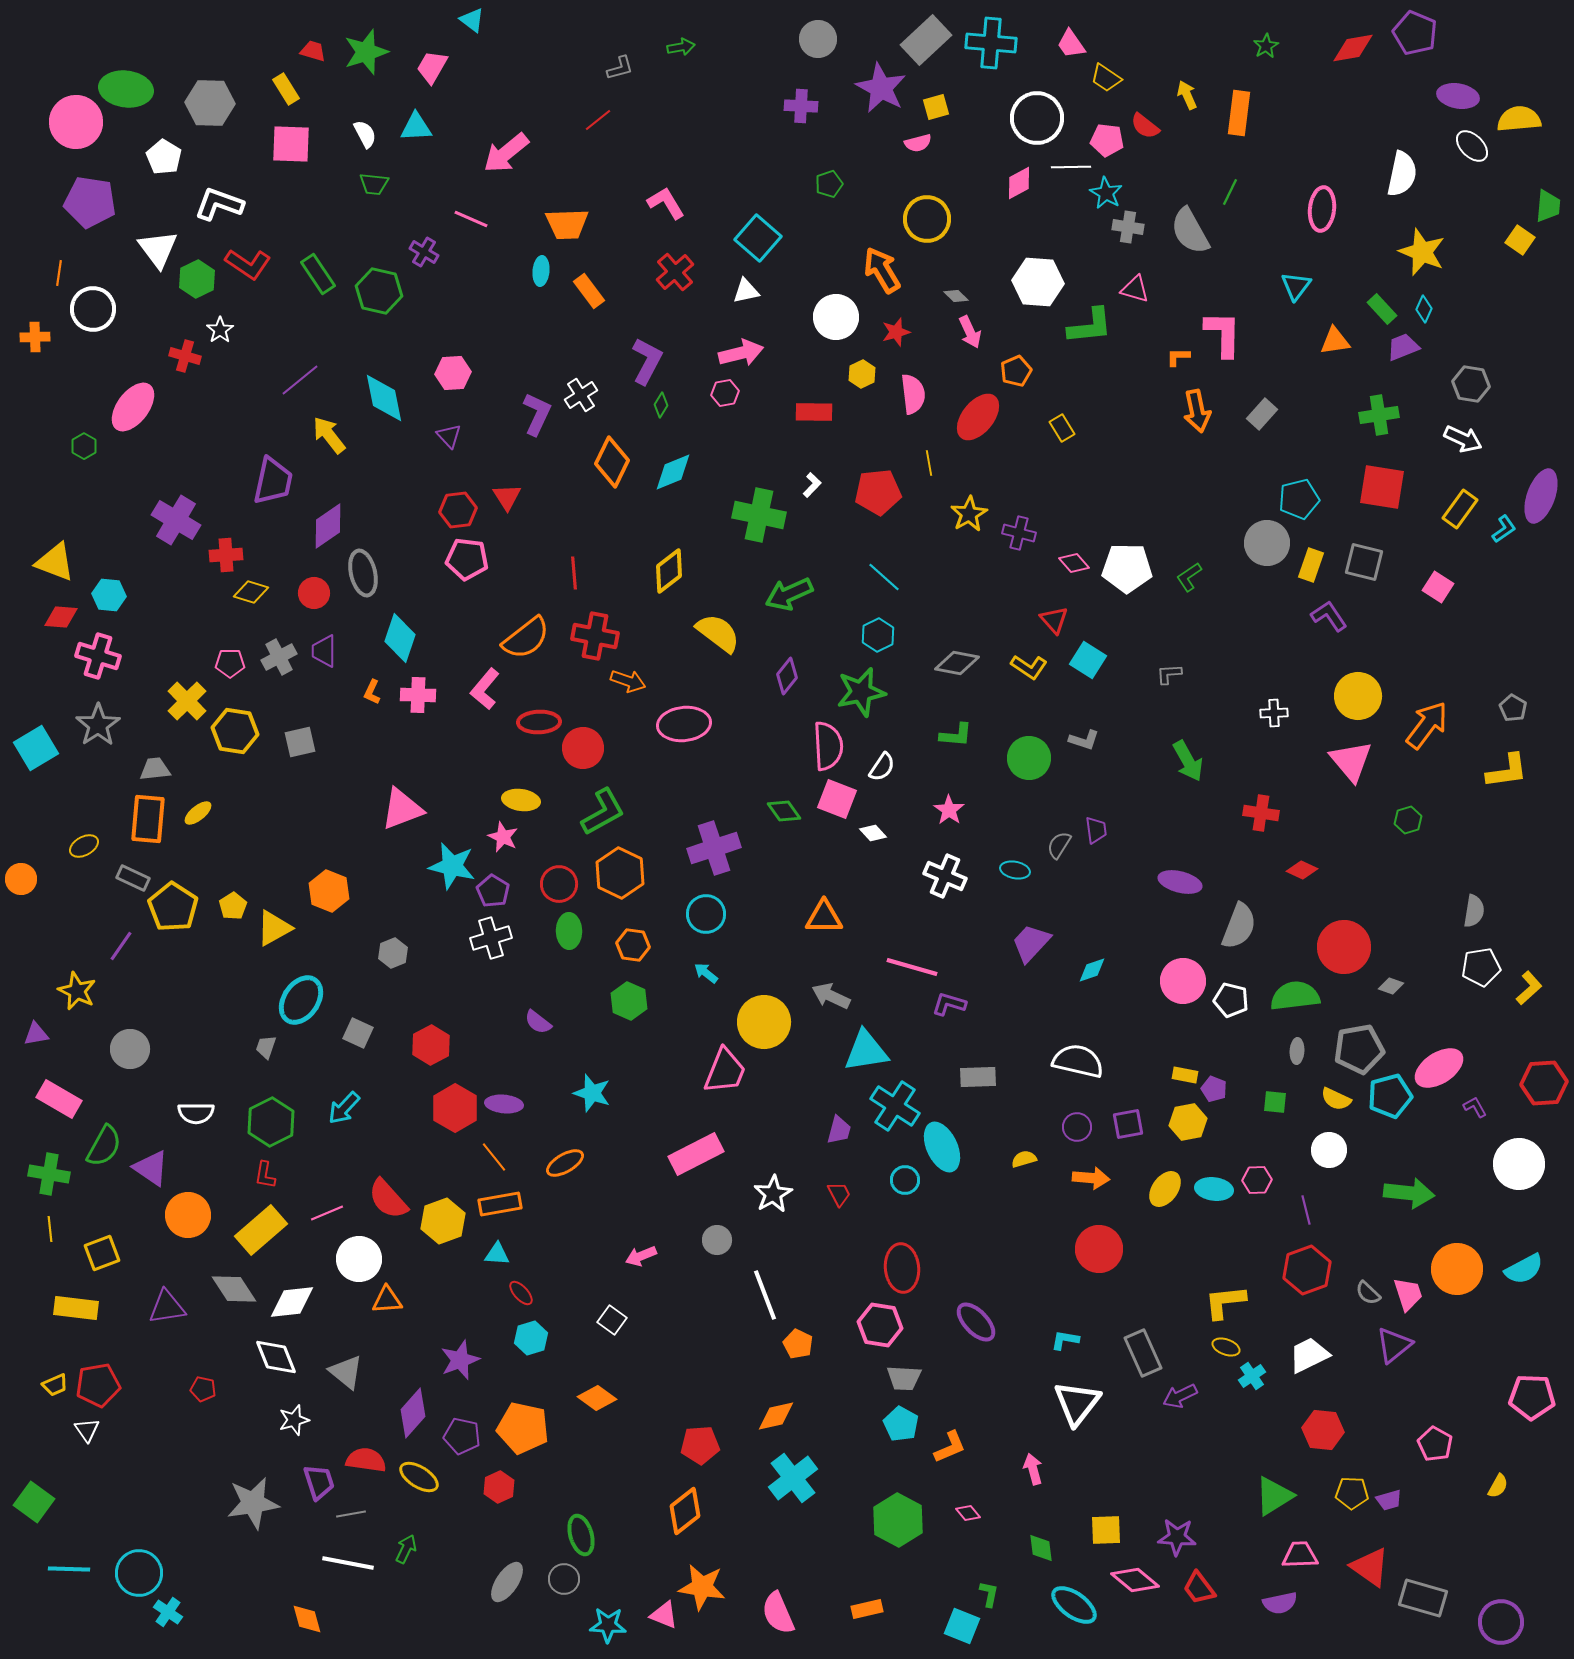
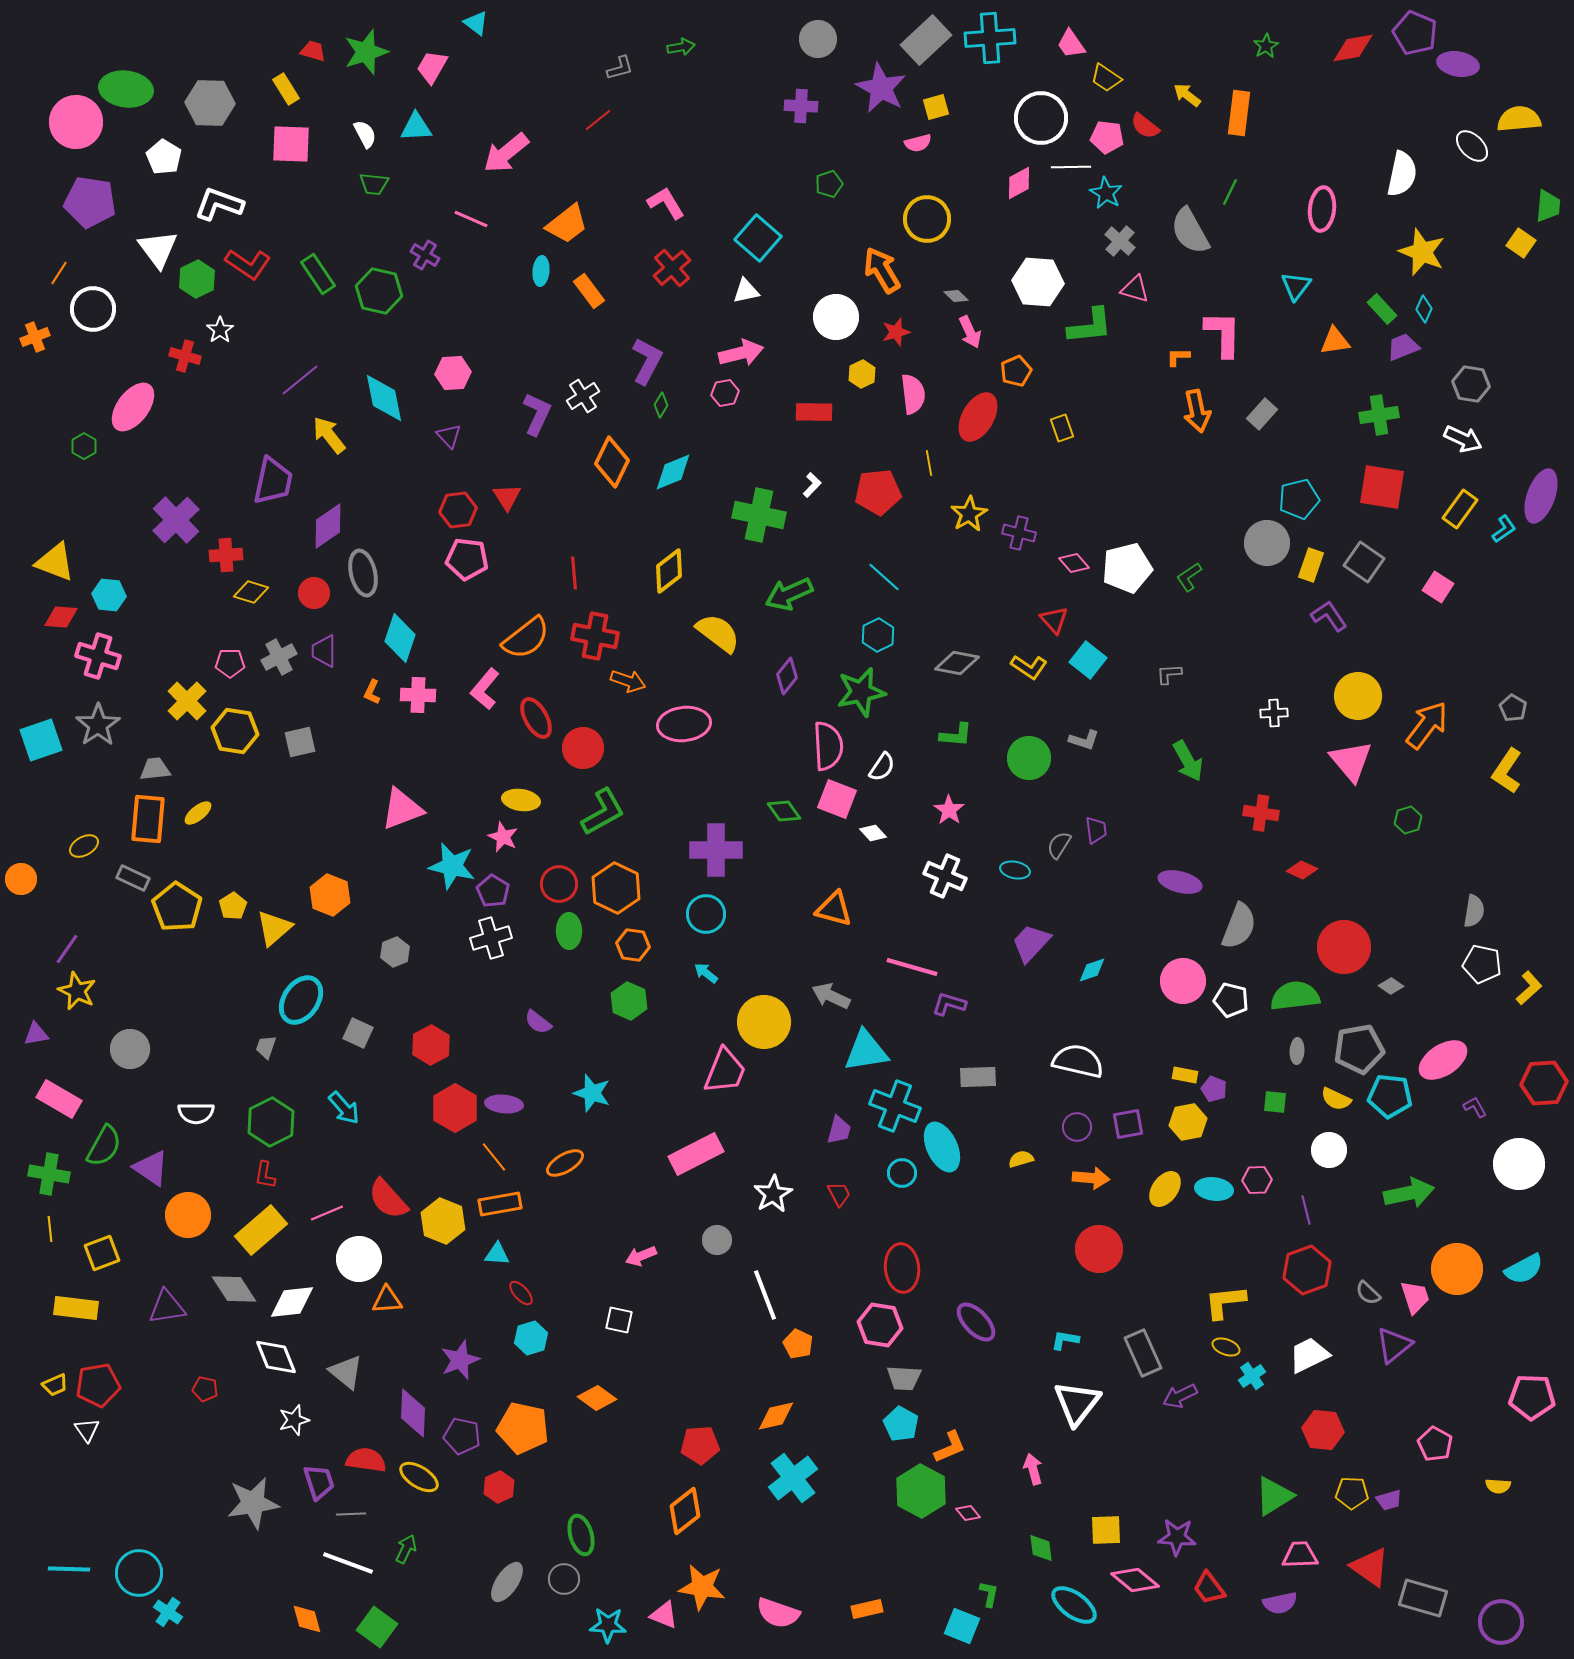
cyan triangle at (472, 20): moved 4 px right, 3 px down
cyan cross at (991, 43): moved 1 px left, 5 px up; rotated 9 degrees counterclockwise
yellow arrow at (1187, 95): rotated 28 degrees counterclockwise
purple ellipse at (1458, 96): moved 32 px up
white circle at (1037, 118): moved 4 px right
pink pentagon at (1107, 140): moved 3 px up
orange trapezoid at (567, 224): rotated 36 degrees counterclockwise
gray cross at (1128, 227): moved 8 px left, 14 px down; rotated 32 degrees clockwise
yellow square at (1520, 240): moved 1 px right, 3 px down
purple cross at (424, 252): moved 1 px right, 3 px down
red cross at (675, 272): moved 3 px left, 4 px up
orange line at (59, 273): rotated 25 degrees clockwise
orange cross at (35, 337): rotated 20 degrees counterclockwise
white cross at (581, 395): moved 2 px right, 1 px down
red ellipse at (978, 417): rotated 9 degrees counterclockwise
yellow rectangle at (1062, 428): rotated 12 degrees clockwise
purple cross at (176, 520): rotated 15 degrees clockwise
gray square at (1364, 562): rotated 21 degrees clockwise
white pentagon at (1127, 568): rotated 15 degrees counterclockwise
cyan square at (1088, 660): rotated 6 degrees clockwise
red ellipse at (539, 722): moved 3 px left, 4 px up; rotated 63 degrees clockwise
cyan square at (36, 748): moved 5 px right, 8 px up; rotated 12 degrees clockwise
yellow L-shape at (1507, 771): rotated 132 degrees clockwise
purple cross at (714, 848): moved 2 px right, 2 px down; rotated 18 degrees clockwise
orange hexagon at (620, 873): moved 4 px left, 15 px down
orange hexagon at (329, 891): moved 1 px right, 4 px down
yellow pentagon at (173, 907): moved 4 px right
orange triangle at (824, 917): moved 10 px right, 8 px up; rotated 15 degrees clockwise
yellow triangle at (274, 928): rotated 12 degrees counterclockwise
purple line at (121, 946): moved 54 px left, 3 px down
gray hexagon at (393, 953): moved 2 px right, 1 px up
white pentagon at (1481, 967): moved 1 px right, 3 px up; rotated 21 degrees clockwise
gray diamond at (1391, 986): rotated 15 degrees clockwise
pink ellipse at (1439, 1068): moved 4 px right, 8 px up
cyan pentagon at (1390, 1096): rotated 21 degrees clockwise
cyan cross at (895, 1106): rotated 12 degrees counterclockwise
cyan arrow at (344, 1108): rotated 84 degrees counterclockwise
yellow semicircle at (1024, 1159): moved 3 px left
cyan circle at (905, 1180): moved 3 px left, 7 px up
green arrow at (1409, 1193): rotated 18 degrees counterclockwise
yellow hexagon at (443, 1221): rotated 18 degrees counterclockwise
pink trapezoid at (1408, 1294): moved 7 px right, 3 px down
white square at (612, 1320): moved 7 px right; rotated 24 degrees counterclockwise
red pentagon at (203, 1389): moved 2 px right
purple diamond at (413, 1413): rotated 39 degrees counterclockwise
yellow semicircle at (1498, 1486): rotated 65 degrees clockwise
green square at (34, 1502): moved 343 px right, 125 px down
gray line at (351, 1514): rotated 8 degrees clockwise
green hexagon at (898, 1520): moved 23 px right, 29 px up
white line at (348, 1563): rotated 9 degrees clockwise
red trapezoid at (1199, 1588): moved 10 px right
pink semicircle at (778, 1613): rotated 48 degrees counterclockwise
